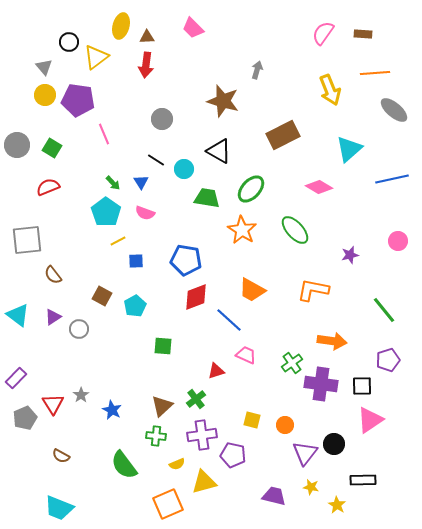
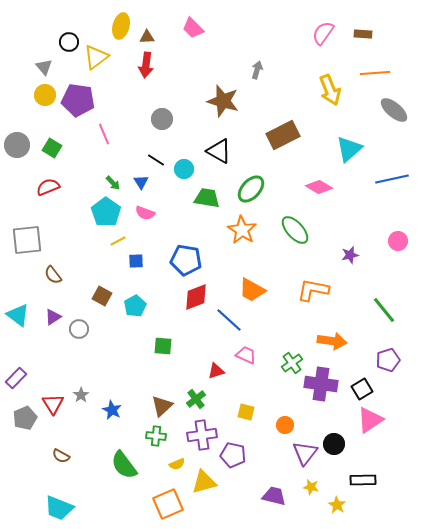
black square at (362, 386): moved 3 px down; rotated 30 degrees counterclockwise
yellow square at (252, 420): moved 6 px left, 8 px up
